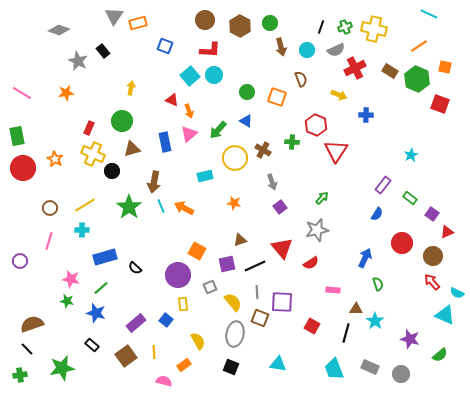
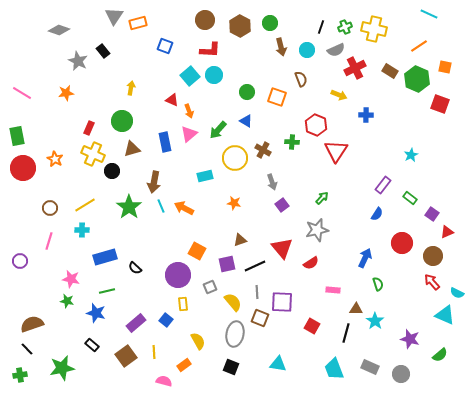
purple square at (280, 207): moved 2 px right, 2 px up
green line at (101, 288): moved 6 px right, 3 px down; rotated 28 degrees clockwise
